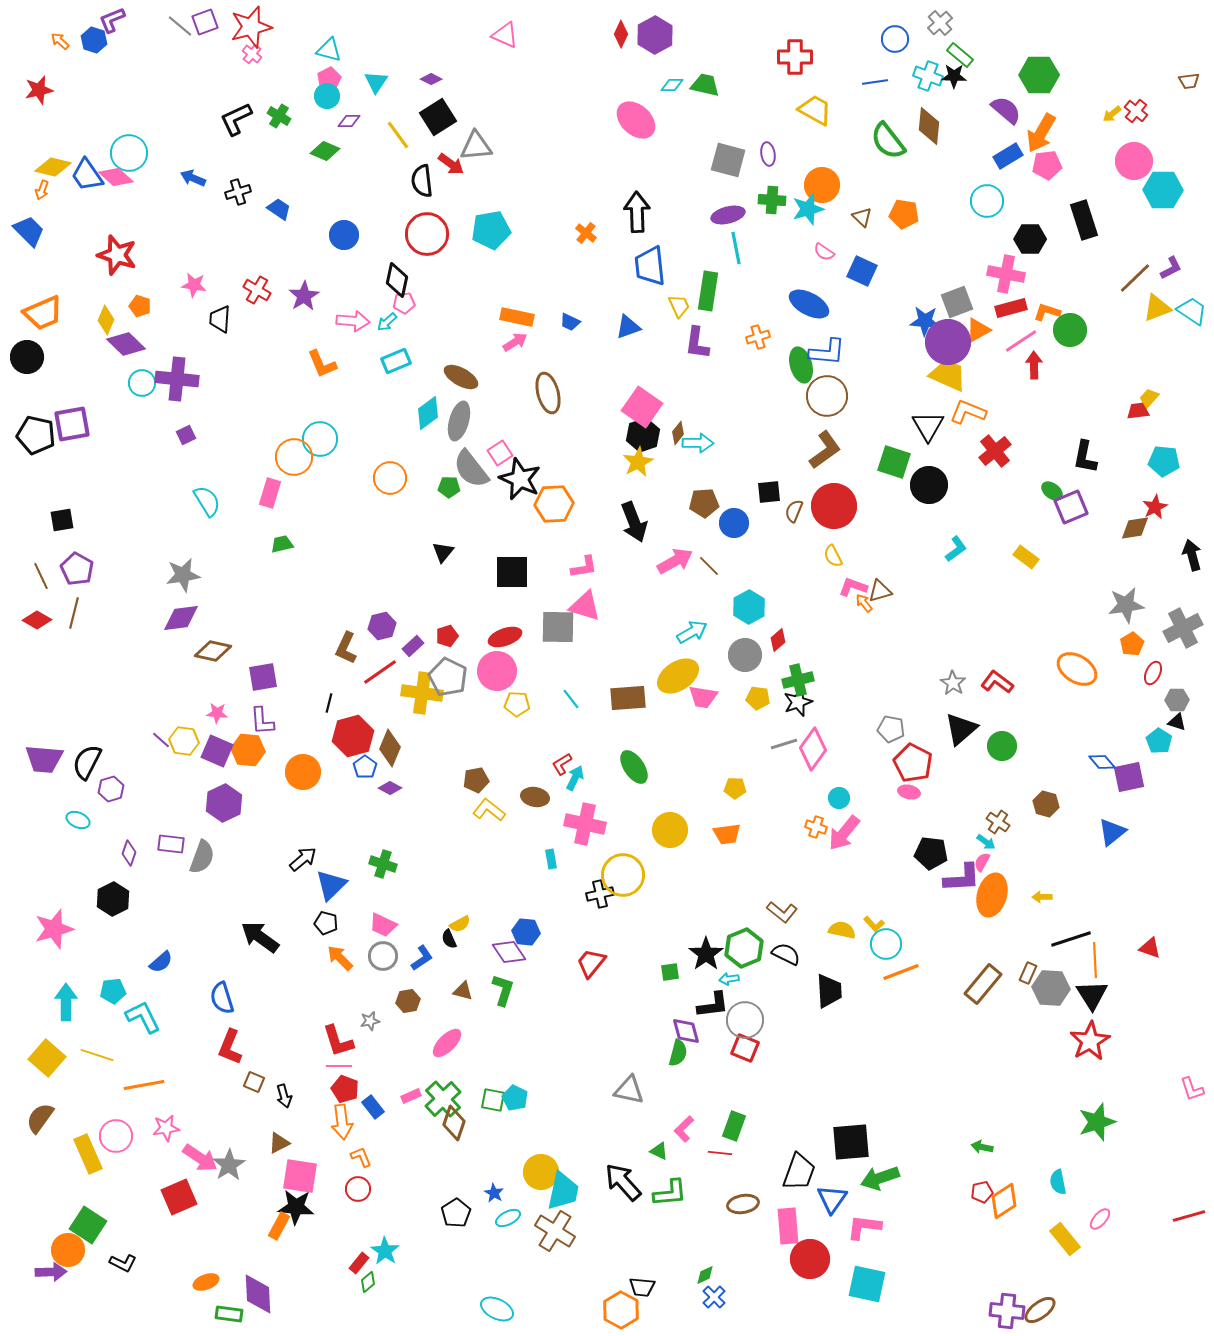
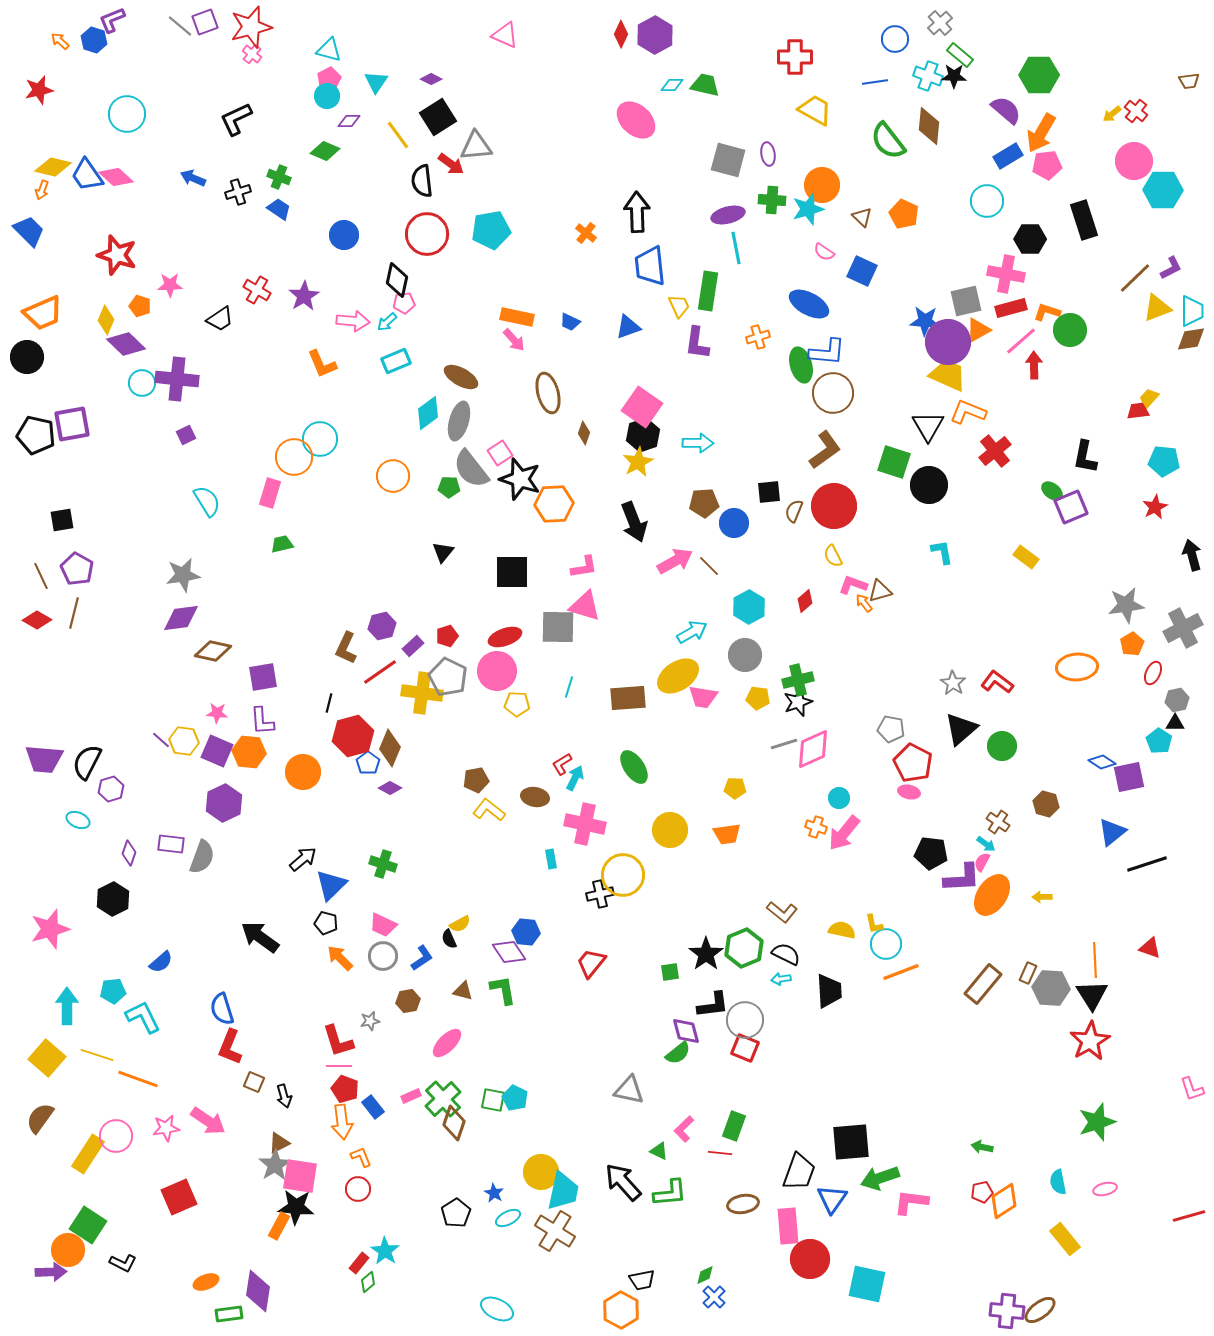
green cross at (279, 116): moved 61 px down; rotated 10 degrees counterclockwise
cyan circle at (129, 153): moved 2 px left, 39 px up
orange pentagon at (904, 214): rotated 16 degrees clockwise
pink star at (194, 285): moved 24 px left; rotated 10 degrees counterclockwise
gray square at (957, 302): moved 9 px right, 1 px up; rotated 8 degrees clockwise
cyan trapezoid at (1192, 311): rotated 56 degrees clockwise
black trapezoid at (220, 319): rotated 128 degrees counterclockwise
pink line at (1021, 341): rotated 8 degrees counterclockwise
pink arrow at (515, 342): moved 1 px left, 2 px up; rotated 80 degrees clockwise
brown circle at (827, 396): moved 6 px right, 3 px up
brown diamond at (678, 433): moved 94 px left; rotated 20 degrees counterclockwise
orange circle at (390, 478): moved 3 px right, 2 px up
black star at (520, 479): rotated 6 degrees counterclockwise
brown diamond at (1135, 528): moved 56 px right, 189 px up
cyan L-shape at (956, 549): moved 14 px left, 3 px down; rotated 64 degrees counterclockwise
pink L-shape at (853, 587): moved 2 px up
red diamond at (778, 640): moved 27 px right, 39 px up
orange ellipse at (1077, 669): moved 2 px up; rotated 36 degrees counterclockwise
cyan line at (571, 699): moved 2 px left, 12 px up; rotated 55 degrees clockwise
gray hexagon at (1177, 700): rotated 10 degrees counterclockwise
black triangle at (1177, 722): moved 2 px left, 1 px down; rotated 18 degrees counterclockwise
pink diamond at (813, 749): rotated 30 degrees clockwise
orange hexagon at (248, 750): moved 1 px right, 2 px down
blue diamond at (1102, 762): rotated 16 degrees counterclockwise
blue pentagon at (365, 767): moved 3 px right, 4 px up
cyan arrow at (986, 842): moved 2 px down
orange ellipse at (992, 895): rotated 18 degrees clockwise
yellow L-shape at (874, 924): rotated 30 degrees clockwise
pink star at (54, 929): moved 4 px left
black line at (1071, 939): moved 76 px right, 75 px up
cyan arrow at (729, 979): moved 52 px right
green L-shape at (503, 990): rotated 28 degrees counterclockwise
blue semicircle at (222, 998): moved 11 px down
cyan arrow at (66, 1002): moved 1 px right, 4 px down
green semicircle at (678, 1053): rotated 36 degrees clockwise
orange line at (144, 1085): moved 6 px left, 6 px up; rotated 30 degrees clockwise
yellow rectangle at (88, 1154): rotated 57 degrees clockwise
pink arrow at (200, 1158): moved 8 px right, 37 px up
gray star at (229, 1165): moved 46 px right
pink ellipse at (1100, 1219): moved 5 px right, 30 px up; rotated 35 degrees clockwise
pink L-shape at (864, 1227): moved 47 px right, 25 px up
black trapezoid at (642, 1287): moved 7 px up; rotated 16 degrees counterclockwise
purple diamond at (258, 1294): moved 3 px up; rotated 12 degrees clockwise
green rectangle at (229, 1314): rotated 16 degrees counterclockwise
